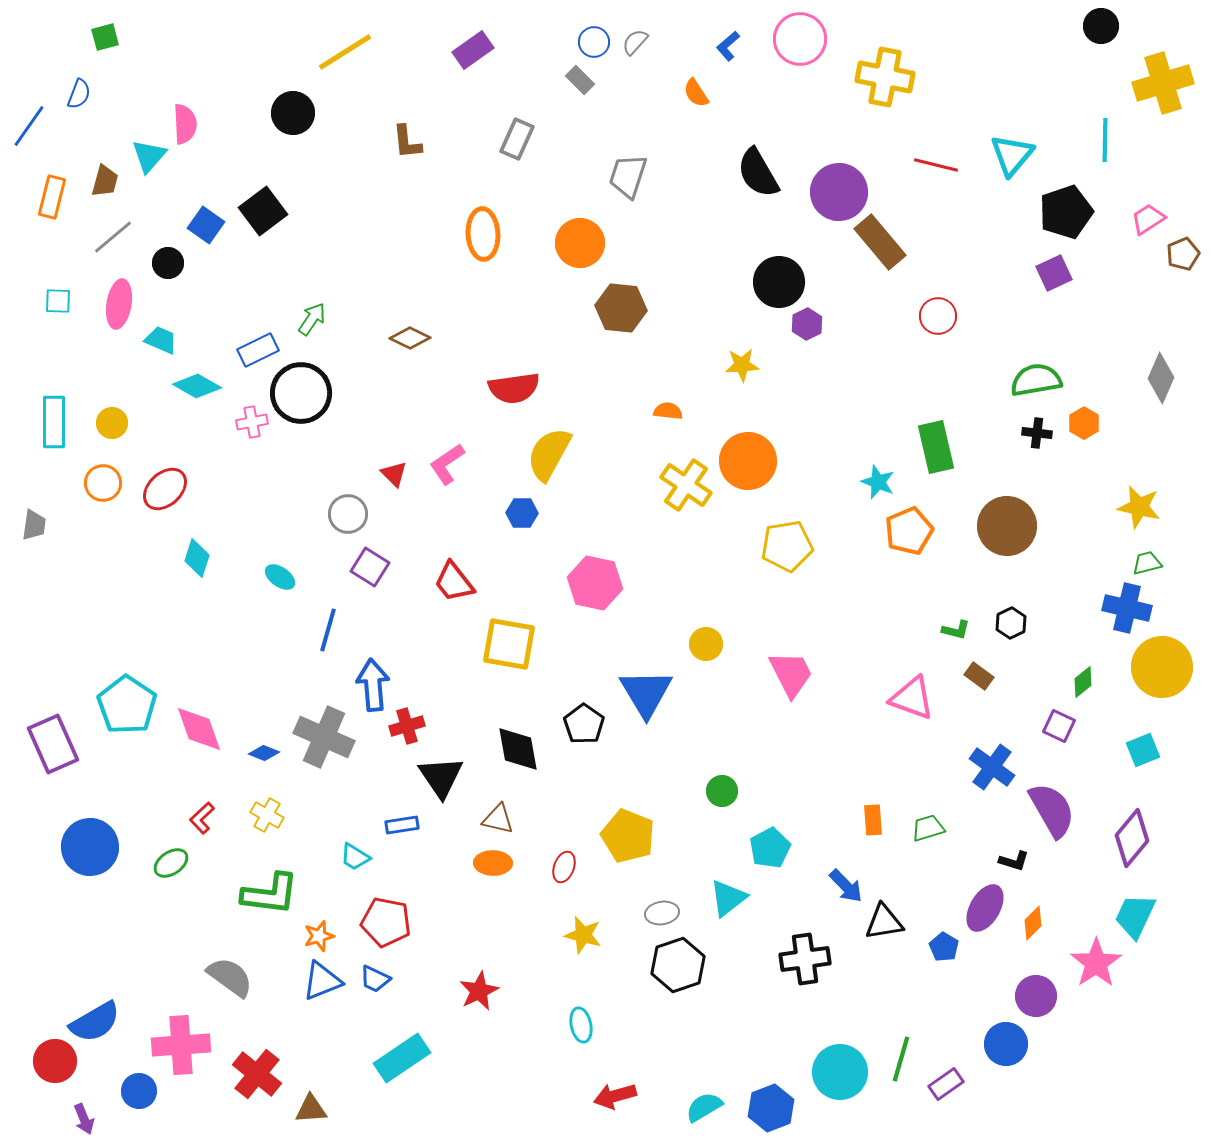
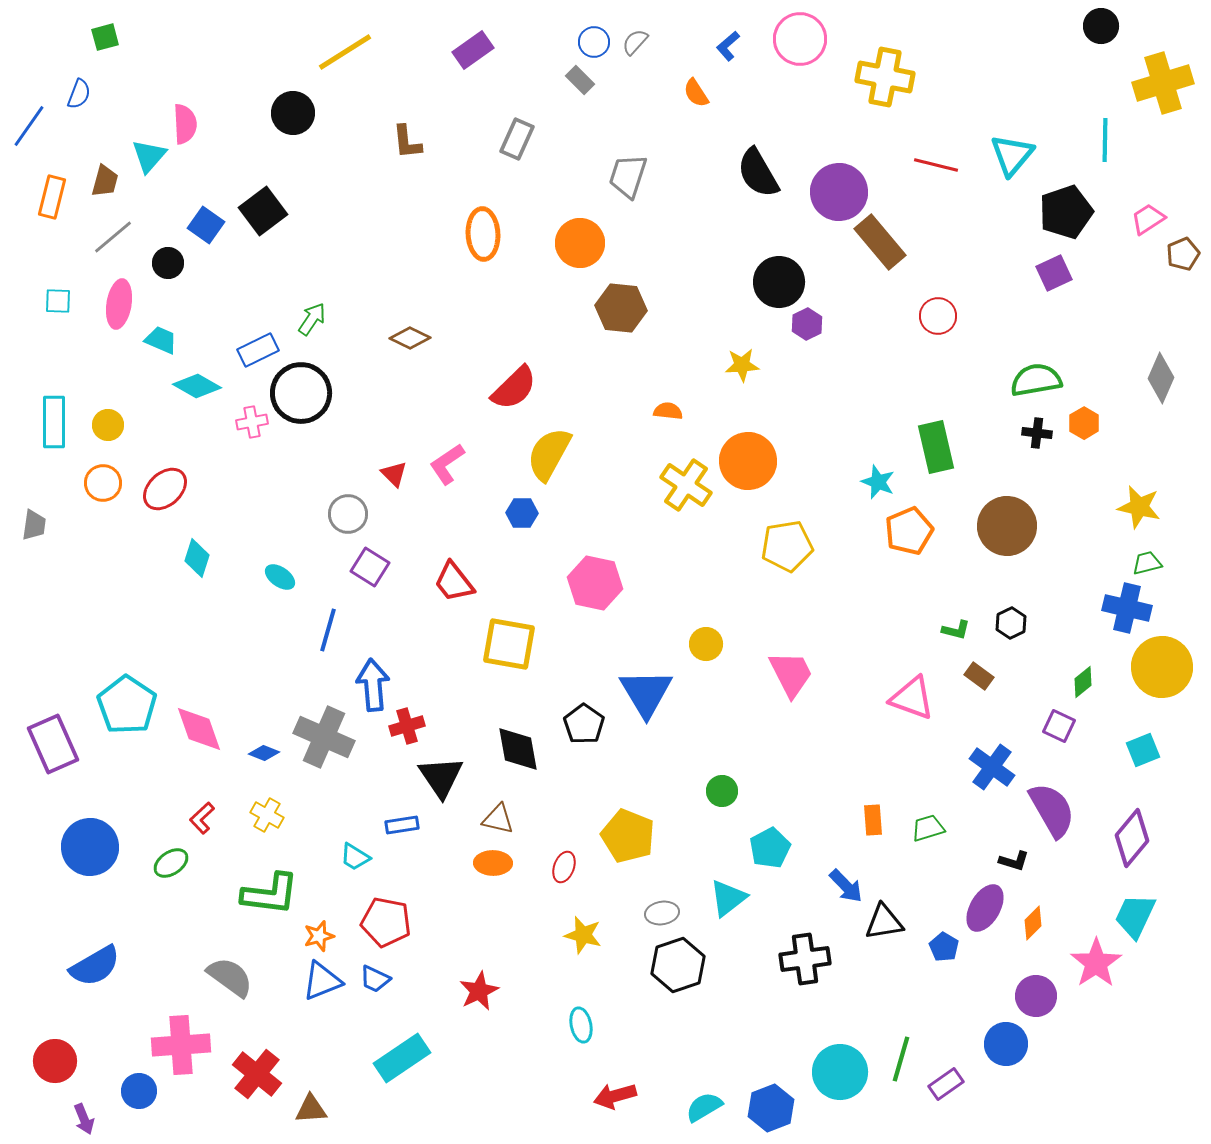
red semicircle at (514, 388): rotated 36 degrees counterclockwise
yellow circle at (112, 423): moved 4 px left, 2 px down
blue semicircle at (95, 1022): moved 56 px up
